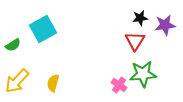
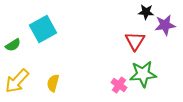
black star: moved 6 px right, 6 px up; rotated 14 degrees clockwise
